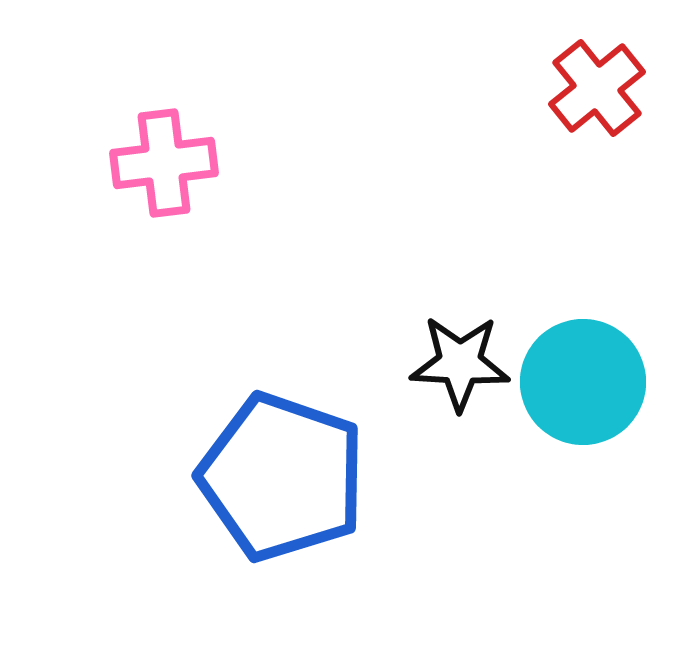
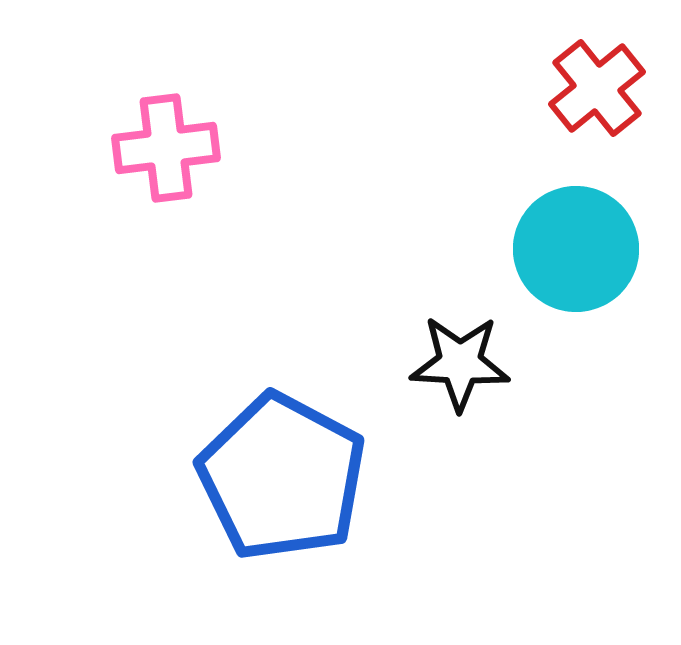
pink cross: moved 2 px right, 15 px up
cyan circle: moved 7 px left, 133 px up
blue pentagon: rotated 9 degrees clockwise
